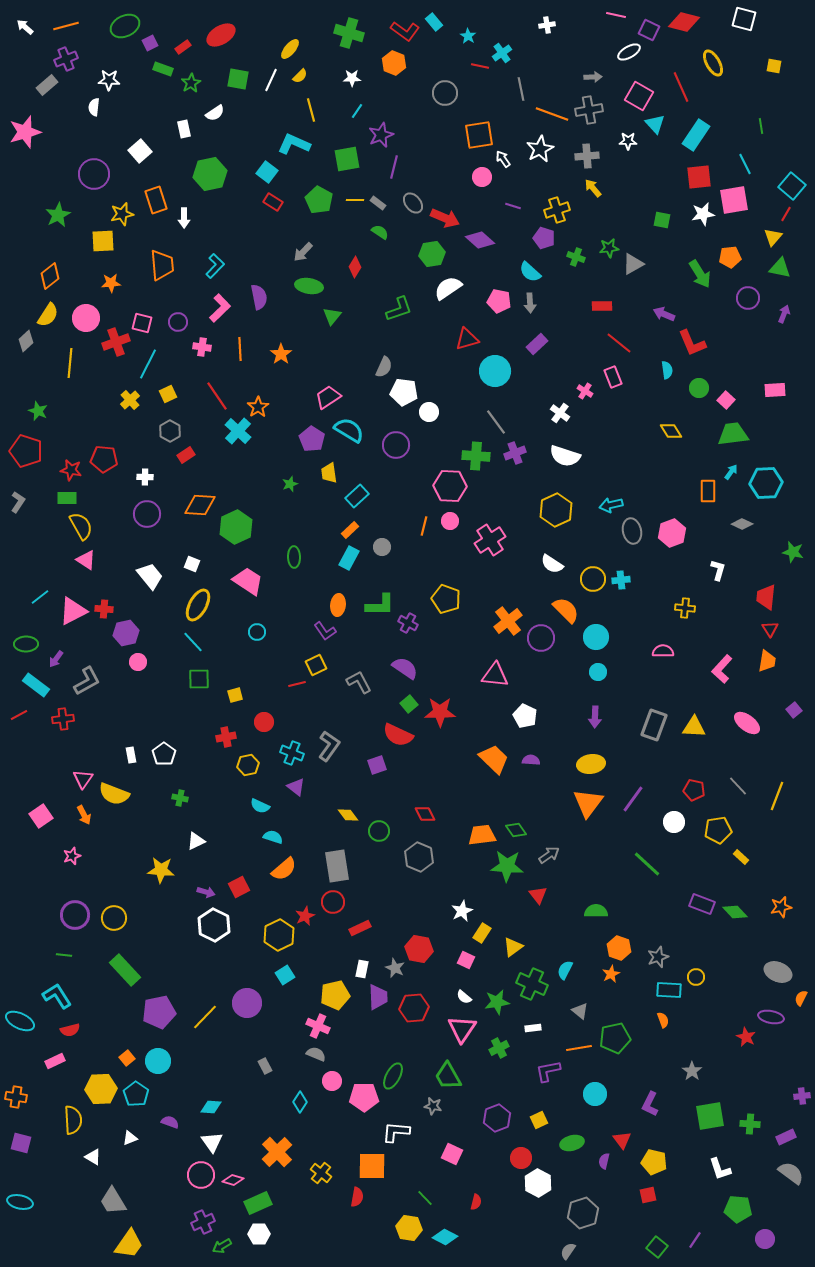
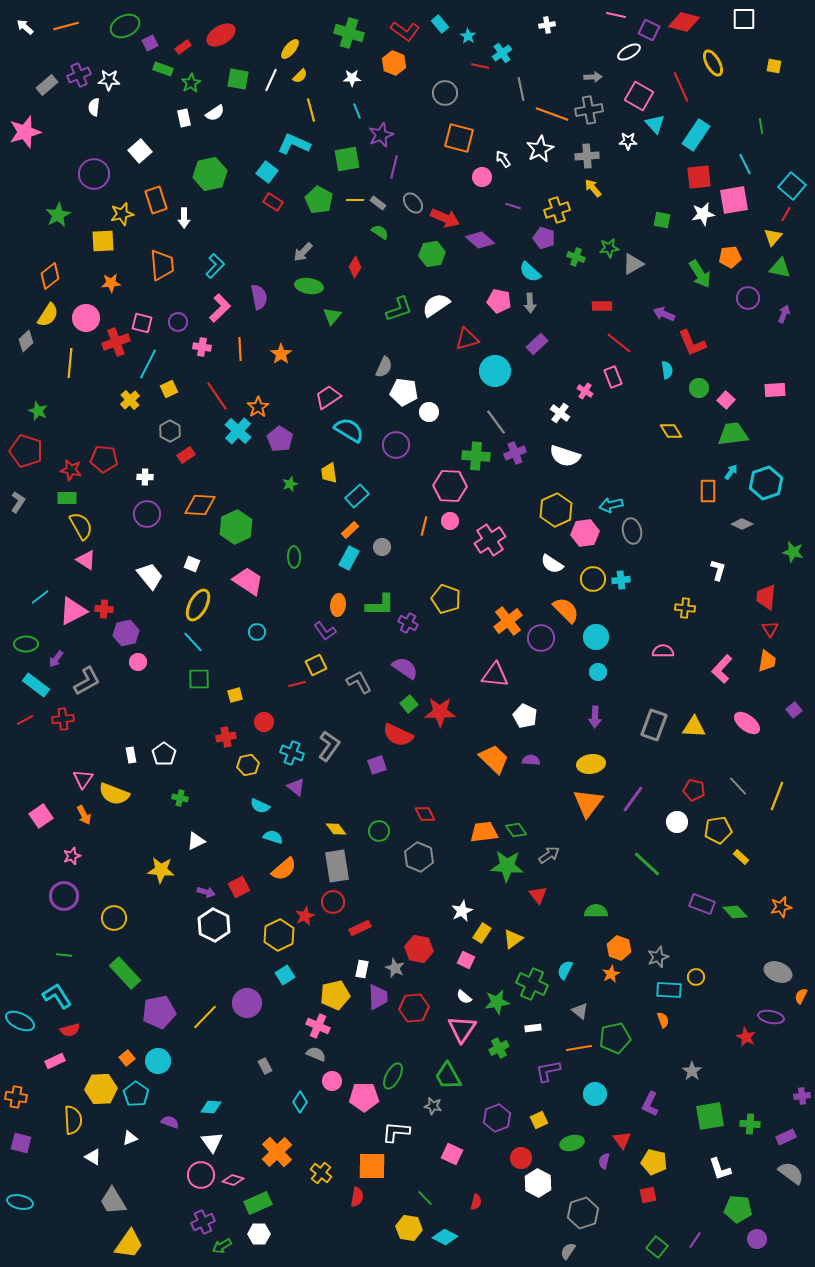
white square at (744, 19): rotated 15 degrees counterclockwise
cyan rectangle at (434, 22): moved 6 px right, 2 px down
purple cross at (66, 59): moved 13 px right, 16 px down
cyan line at (357, 111): rotated 56 degrees counterclockwise
white rectangle at (184, 129): moved 11 px up
orange square at (479, 135): moved 20 px left, 3 px down; rotated 24 degrees clockwise
white semicircle at (448, 288): moved 12 px left, 17 px down
yellow square at (168, 394): moved 1 px right, 5 px up
purple pentagon at (312, 439): moved 32 px left
cyan hexagon at (766, 483): rotated 16 degrees counterclockwise
pink hexagon at (672, 533): moved 87 px left; rotated 12 degrees clockwise
red line at (19, 715): moved 6 px right, 5 px down
yellow diamond at (348, 815): moved 12 px left, 14 px down
white circle at (674, 822): moved 3 px right
orange trapezoid at (482, 835): moved 2 px right, 3 px up
purple circle at (75, 915): moved 11 px left, 19 px up
yellow triangle at (513, 947): moved 8 px up
green rectangle at (125, 970): moved 3 px down
orange semicircle at (801, 998): moved 2 px up
purple circle at (765, 1239): moved 8 px left
